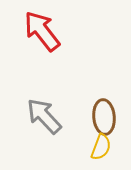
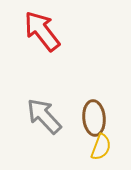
brown ellipse: moved 10 px left, 1 px down
